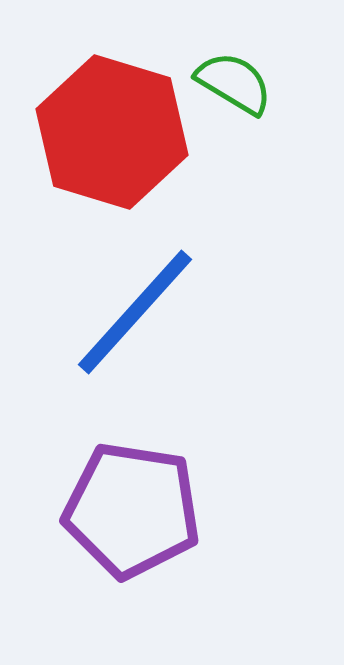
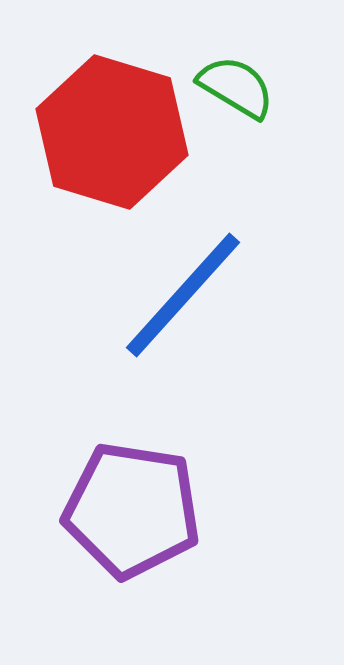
green semicircle: moved 2 px right, 4 px down
blue line: moved 48 px right, 17 px up
